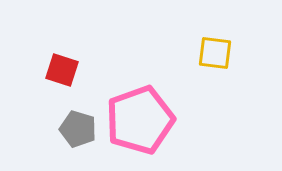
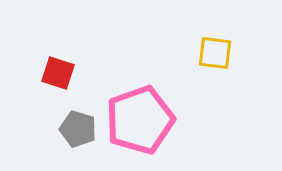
red square: moved 4 px left, 3 px down
